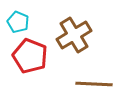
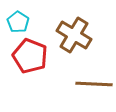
cyan pentagon: rotated 10 degrees clockwise
brown cross: rotated 28 degrees counterclockwise
